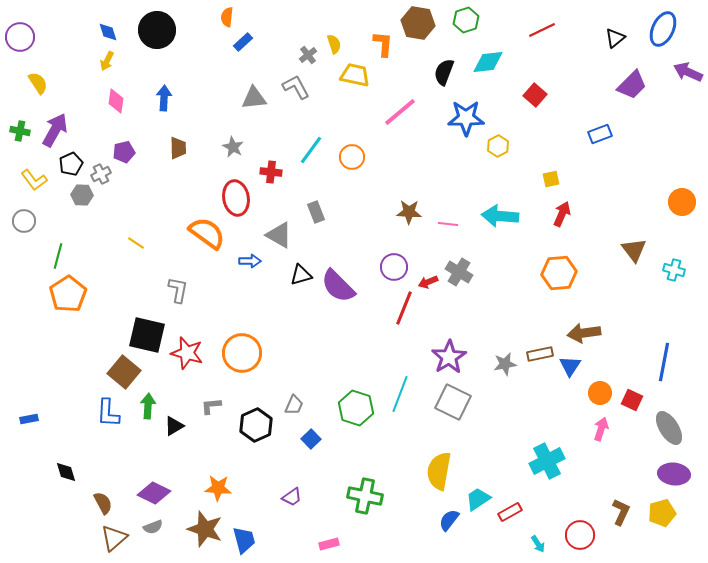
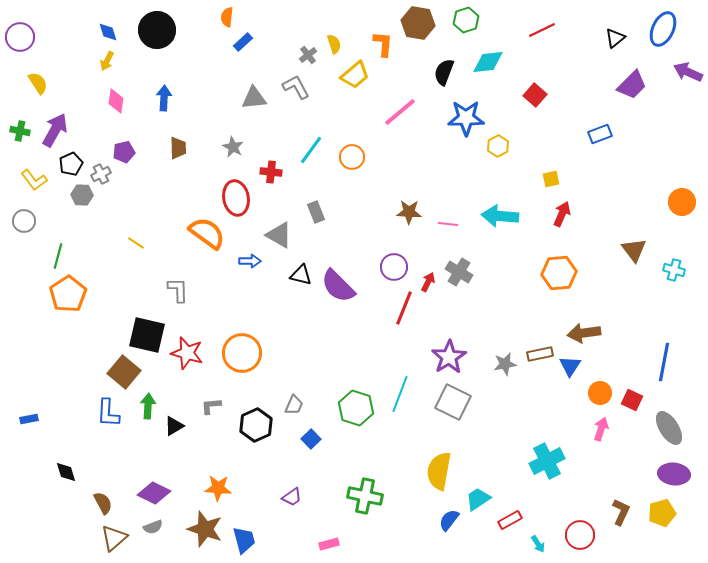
yellow trapezoid at (355, 75): rotated 128 degrees clockwise
black triangle at (301, 275): rotated 30 degrees clockwise
red arrow at (428, 282): rotated 138 degrees clockwise
gray L-shape at (178, 290): rotated 12 degrees counterclockwise
red rectangle at (510, 512): moved 8 px down
